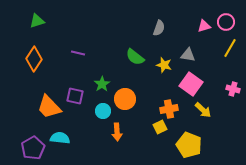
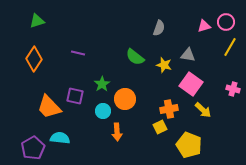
yellow line: moved 1 px up
